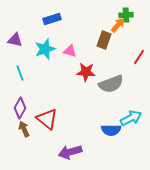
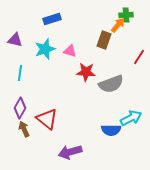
cyan line: rotated 28 degrees clockwise
